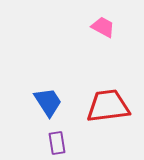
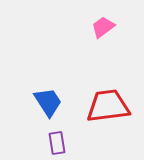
pink trapezoid: rotated 65 degrees counterclockwise
